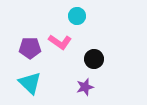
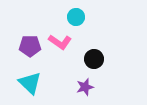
cyan circle: moved 1 px left, 1 px down
purple pentagon: moved 2 px up
